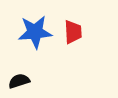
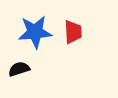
black semicircle: moved 12 px up
